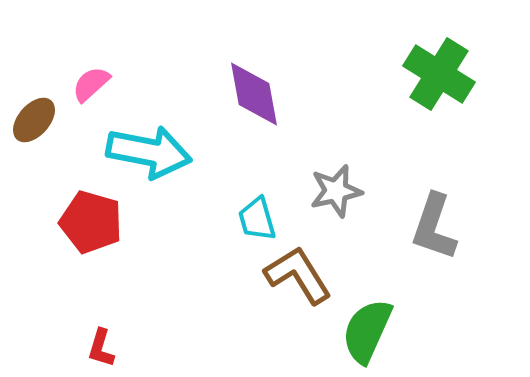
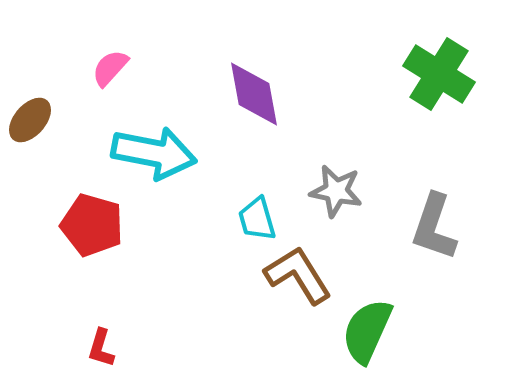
pink semicircle: moved 19 px right, 16 px up; rotated 6 degrees counterclockwise
brown ellipse: moved 4 px left
cyan arrow: moved 5 px right, 1 px down
gray star: rotated 24 degrees clockwise
red pentagon: moved 1 px right, 3 px down
